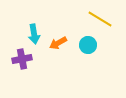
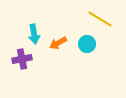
cyan circle: moved 1 px left, 1 px up
